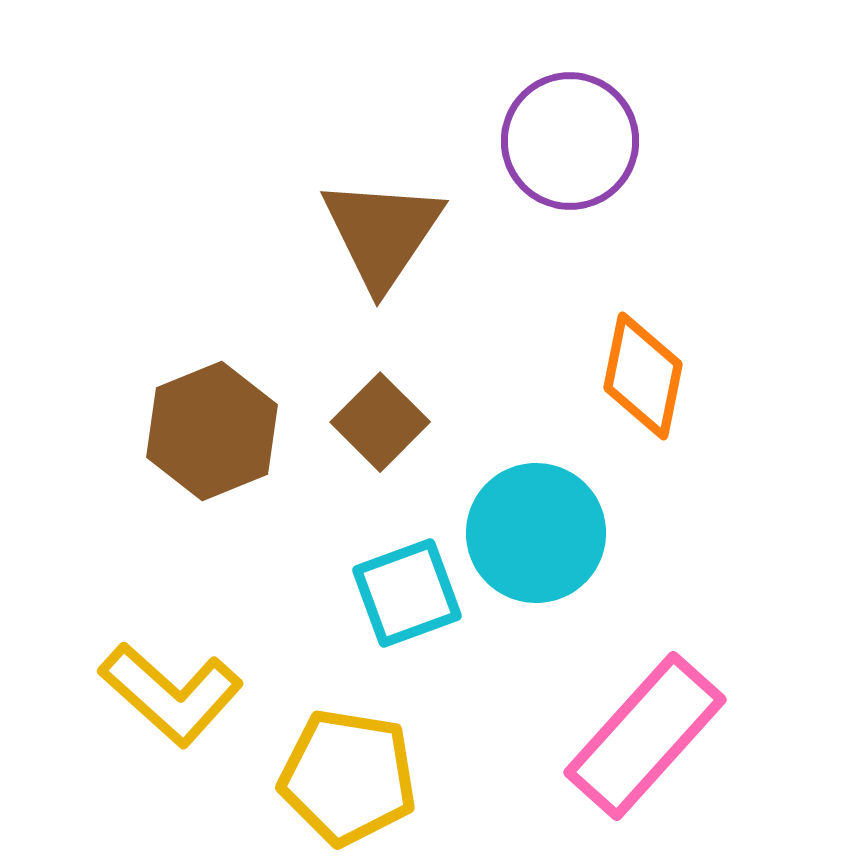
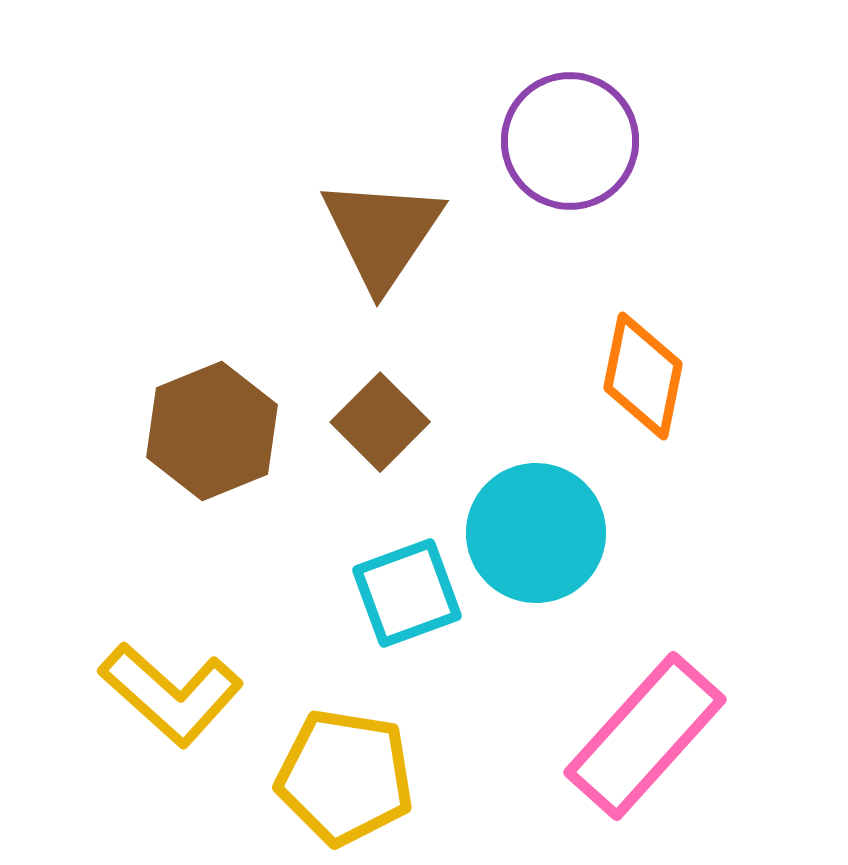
yellow pentagon: moved 3 px left
